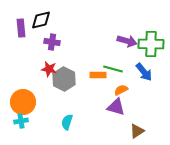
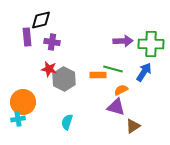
purple rectangle: moved 6 px right, 9 px down
purple arrow: moved 4 px left; rotated 18 degrees counterclockwise
blue arrow: rotated 108 degrees counterclockwise
cyan cross: moved 3 px left, 2 px up
brown triangle: moved 4 px left, 5 px up
